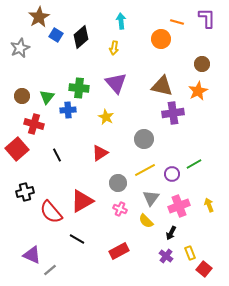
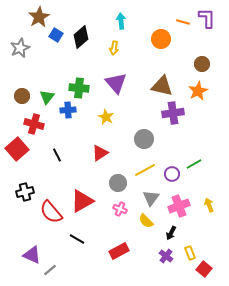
orange line at (177, 22): moved 6 px right
